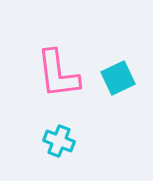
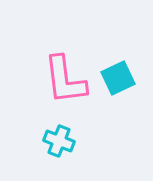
pink L-shape: moved 7 px right, 6 px down
